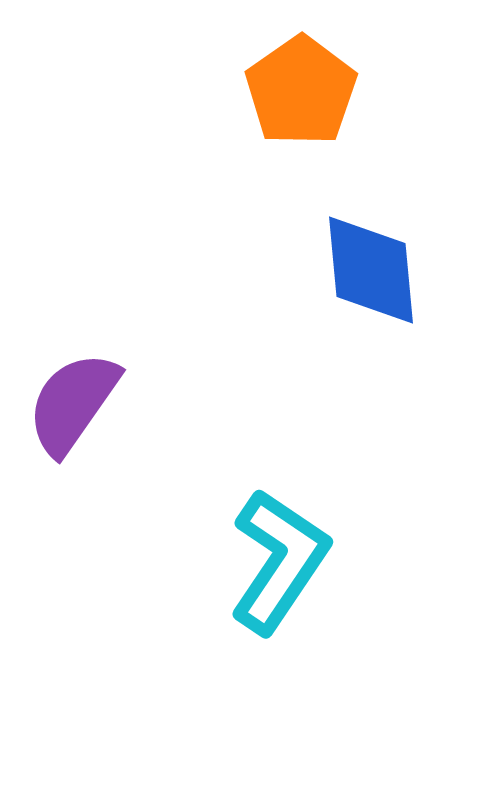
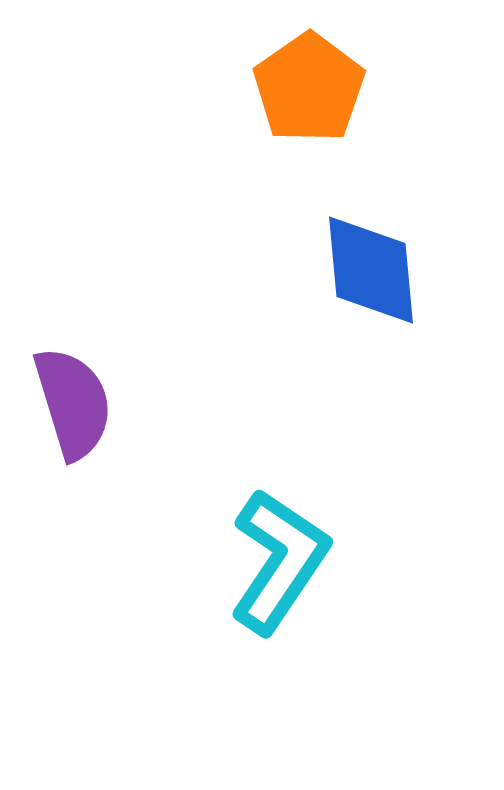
orange pentagon: moved 8 px right, 3 px up
purple semicircle: rotated 128 degrees clockwise
